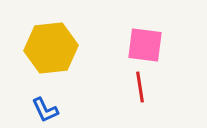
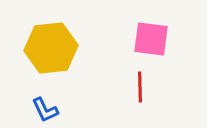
pink square: moved 6 px right, 6 px up
red line: rotated 8 degrees clockwise
